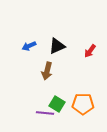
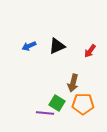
brown arrow: moved 26 px right, 12 px down
green square: moved 1 px up
